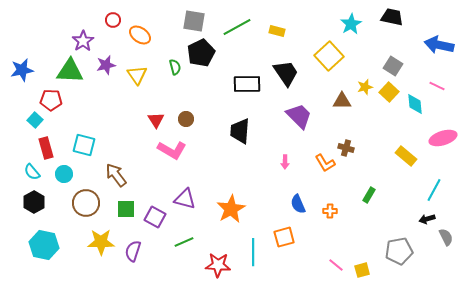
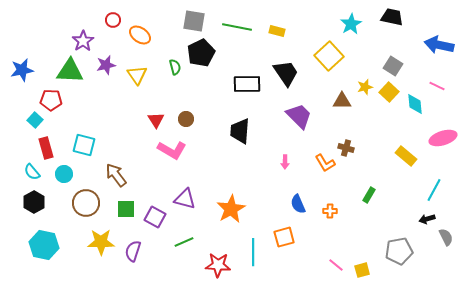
green line at (237, 27): rotated 40 degrees clockwise
